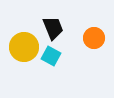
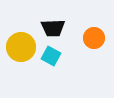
black trapezoid: rotated 110 degrees clockwise
yellow circle: moved 3 px left
